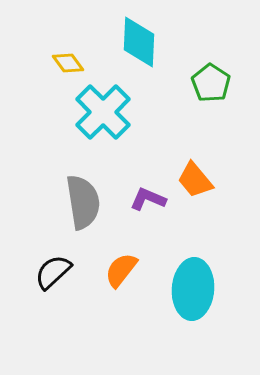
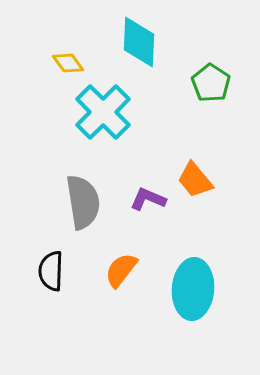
black semicircle: moved 2 px left, 1 px up; rotated 45 degrees counterclockwise
